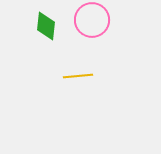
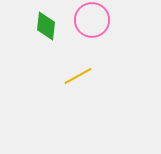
yellow line: rotated 24 degrees counterclockwise
